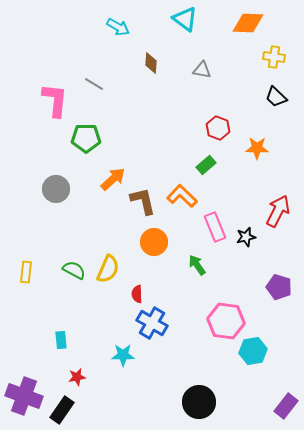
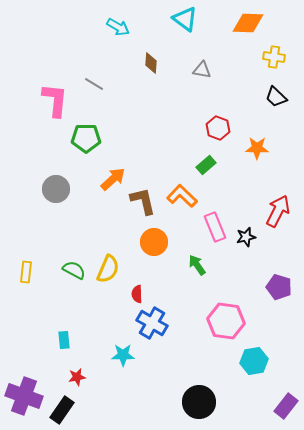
cyan rectangle: moved 3 px right
cyan hexagon: moved 1 px right, 10 px down
